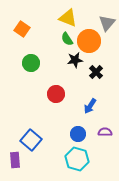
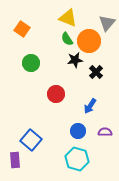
blue circle: moved 3 px up
